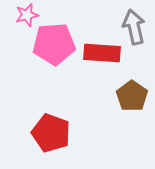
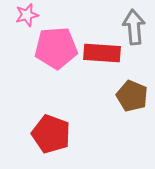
gray arrow: rotated 8 degrees clockwise
pink pentagon: moved 2 px right, 4 px down
brown pentagon: rotated 12 degrees counterclockwise
red pentagon: moved 1 px down
